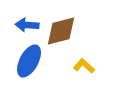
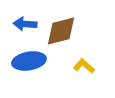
blue arrow: moved 2 px left, 1 px up
blue ellipse: rotated 52 degrees clockwise
